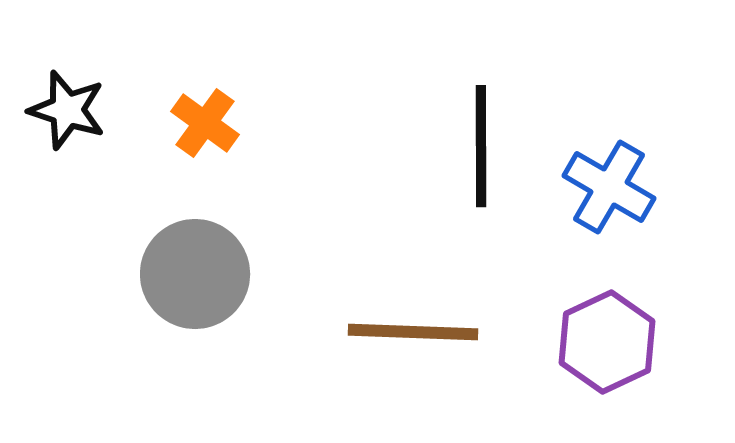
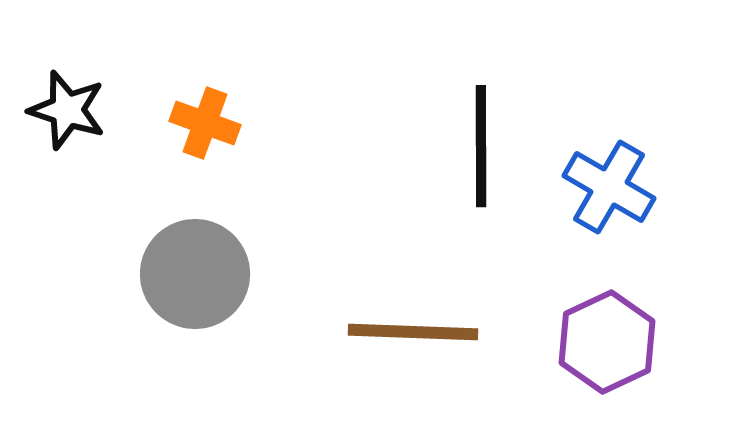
orange cross: rotated 16 degrees counterclockwise
